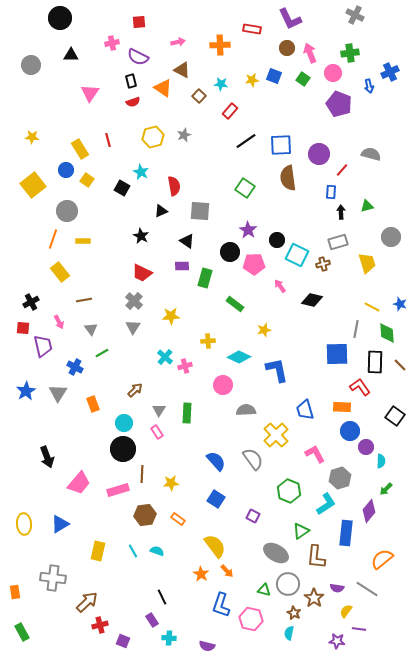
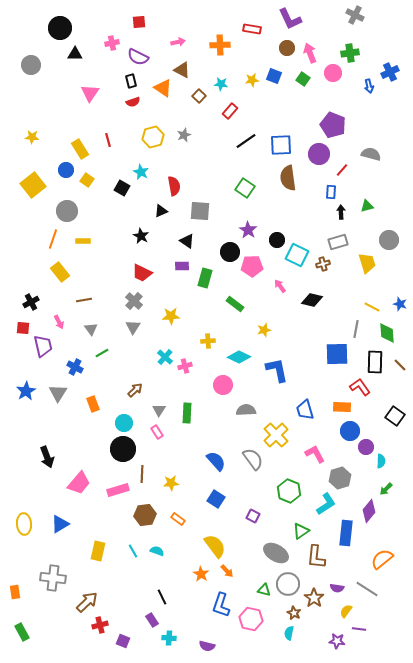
black circle at (60, 18): moved 10 px down
black triangle at (71, 55): moved 4 px right, 1 px up
purple pentagon at (339, 104): moved 6 px left, 21 px down
gray circle at (391, 237): moved 2 px left, 3 px down
pink pentagon at (254, 264): moved 2 px left, 2 px down
